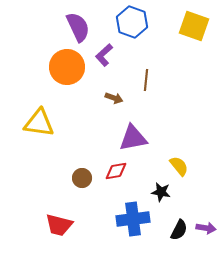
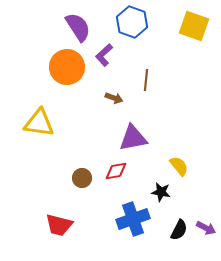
purple semicircle: rotated 8 degrees counterclockwise
blue cross: rotated 12 degrees counterclockwise
purple arrow: rotated 18 degrees clockwise
